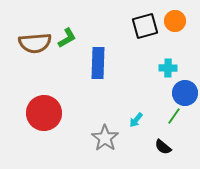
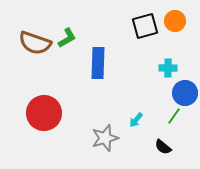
brown semicircle: rotated 24 degrees clockwise
gray star: rotated 20 degrees clockwise
